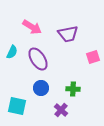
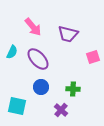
pink arrow: moved 1 px right; rotated 18 degrees clockwise
purple trapezoid: rotated 25 degrees clockwise
purple ellipse: rotated 10 degrees counterclockwise
blue circle: moved 1 px up
